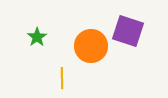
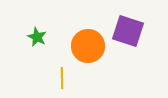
green star: rotated 12 degrees counterclockwise
orange circle: moved 3 px left
